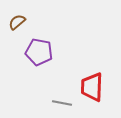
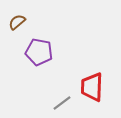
gray line: rotated 48 degrees counterclockwise
